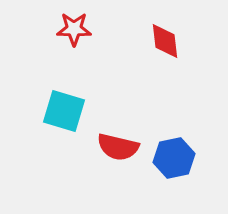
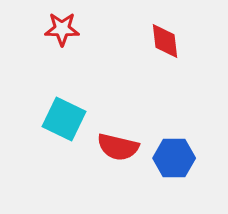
red star: moved 12 px left
cyan square: moved 8 px down; rotated 9 degrees clockwise
blue hexagon: rotated 12 degrees clockwise
